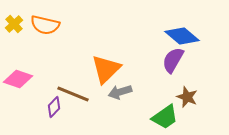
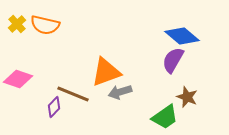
yellow cross: moved 3 px right
orange triangle: moved 3 px down; rotated 24 degrees clockwise
